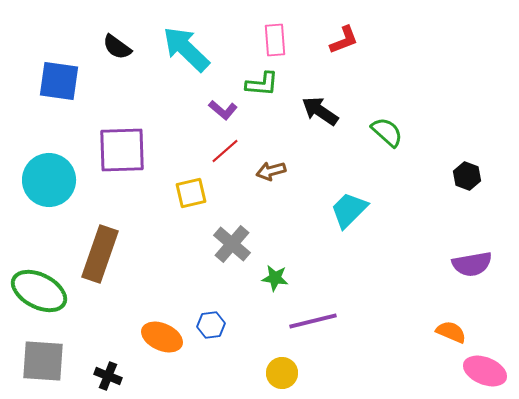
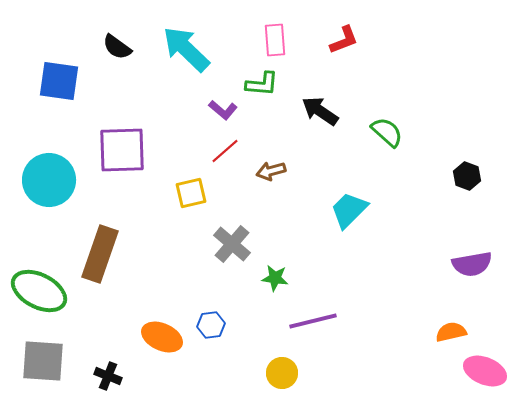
orange semicircle: rotated 36 degrees counterclockwise
